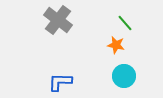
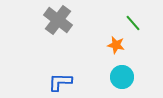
green line: moved 8 px right
cyan circle: moved 2 px left, 1 px down
